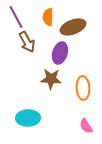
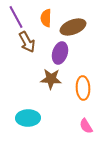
orange semicircle: moved 2 px left, 1 px down
